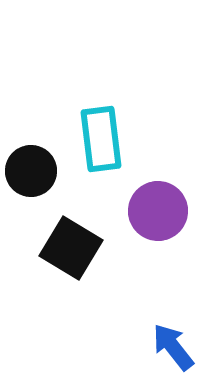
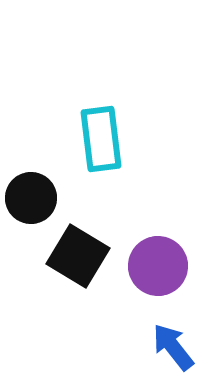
black circle: moved 27 px down
purple circle: moved 55 px down
black square: moved 7 px right, 8 px down
